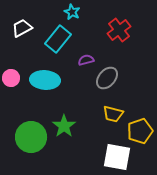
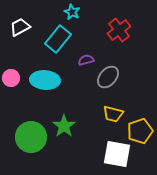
white trapezoid: moved 2 px left, 1 px up
gray ellipse: moved 1 px right, 1 px up
white square: moved 3 px up
